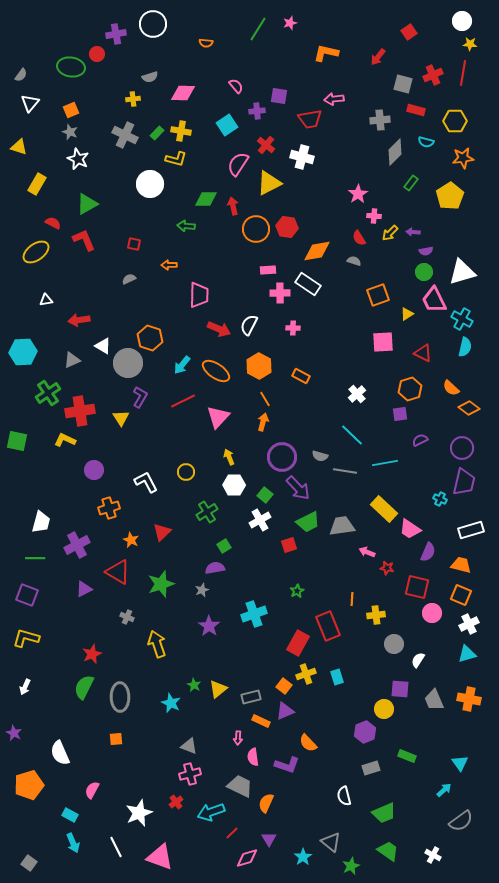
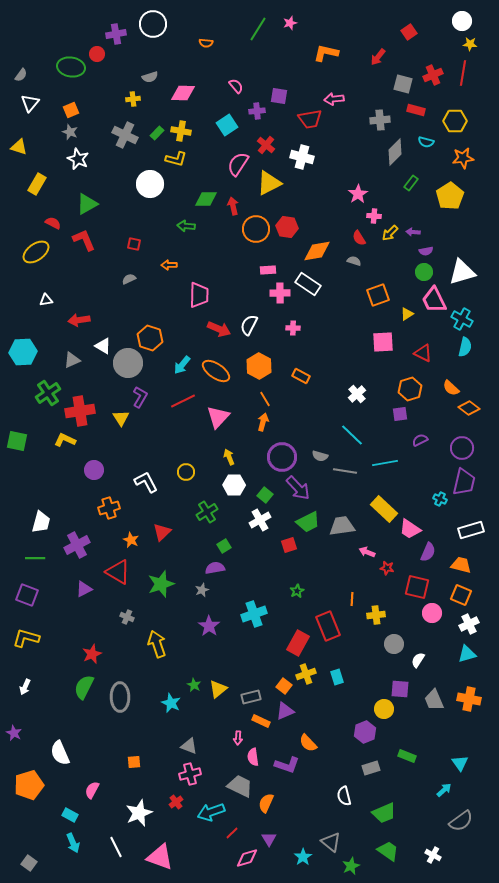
orange square at (116, 739): moved 18 px right, 23 px down
